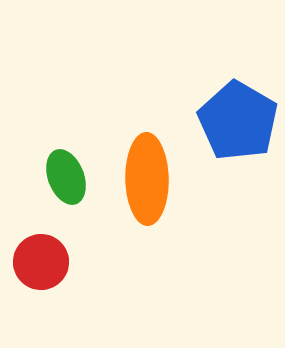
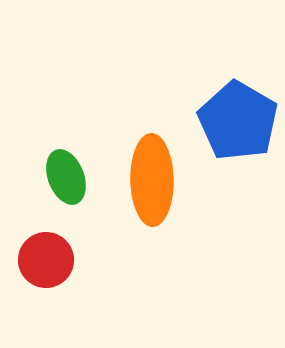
orange ellipse: moved 5 px right, 1 px down
red circle: moved 5 px right, 2 px up
